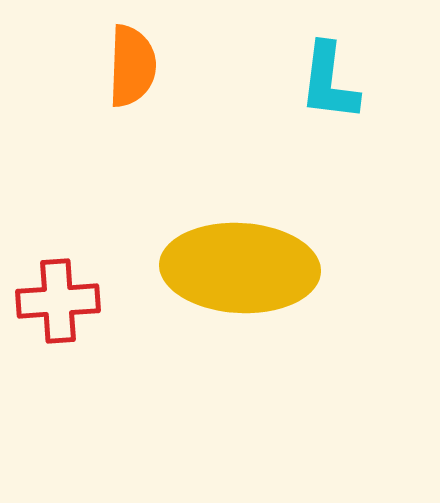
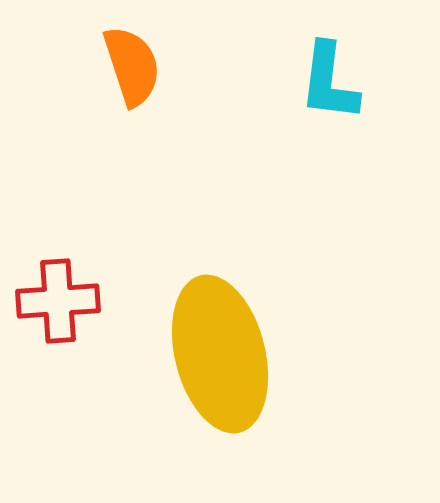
orange semicircle: rotated 20 degrees counterclockwise
yellow ellipse: moved 20 px left, 86 px down; rotated 73 degrees clockwise
